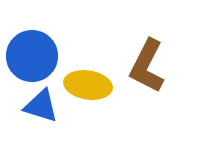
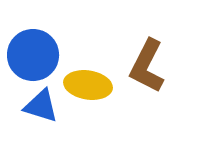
blue circle: moved 1 px right, 1 px up
